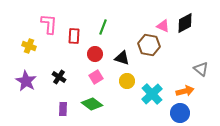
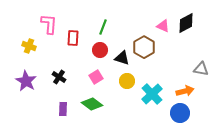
black diamond: moved 1 px right
red rectangle: moved 1 px left, 2 px down
brown hexagon: moved 5 px left, 2 px down; rotated 20 degrees clockwise
red circle: moved 5 px right, 4 px up
gray triangle: rotated 28 degrees counterclockwise
